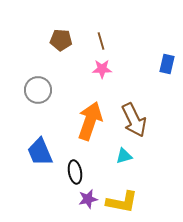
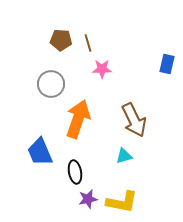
brown line: moved 13 px left, 2 px down
gray circle: moved 13 px right, 6 px up
orange arrow: moved 12 px left, 2 px up
